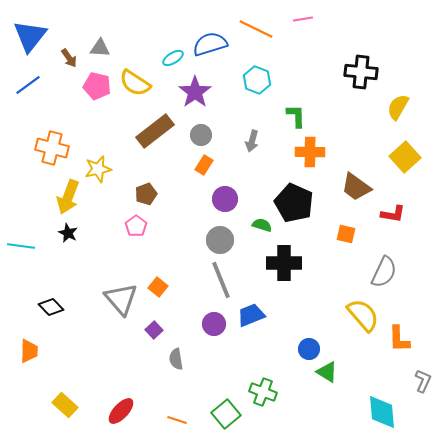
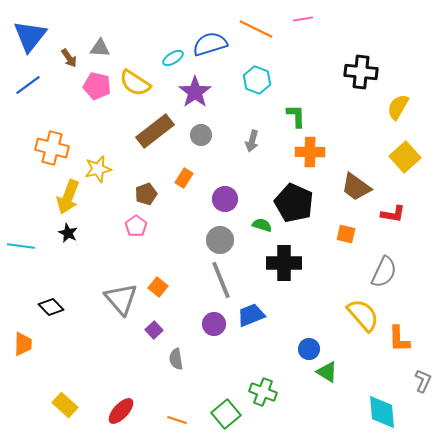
orange rectangle at (204, 165): moved 20 px left, 13 px down
orange trapezoid at (29, 351): moved 6 px left, 7 px up
